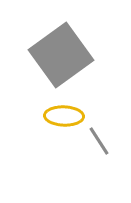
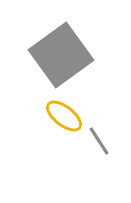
yellow ellipse: rotated 36 degrees clockwise
